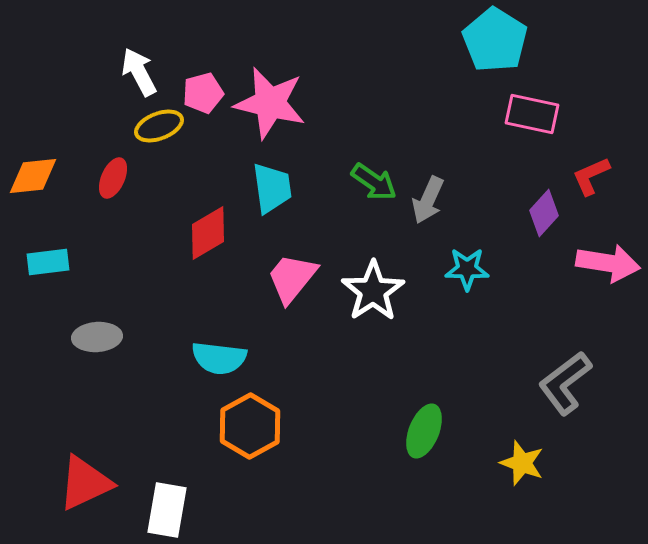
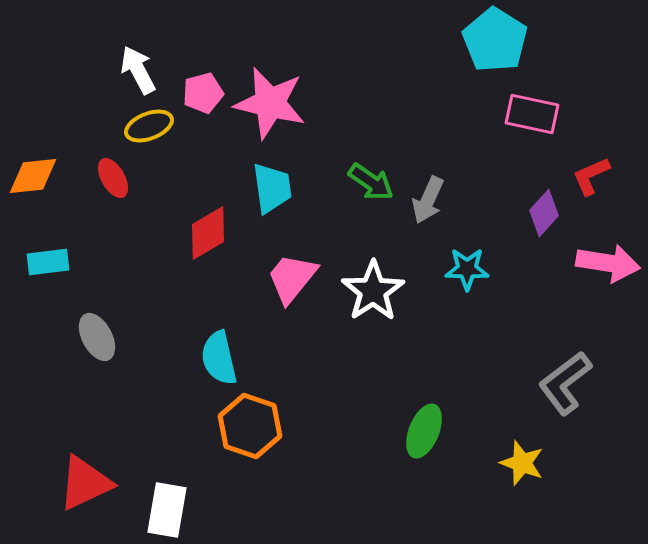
white arrow: moved 1 px left, 2 px up
yellow ellipse: moved 10 px left
red ellipse: rotated 54 degrees counterclockwise
green arrow: moved 3 px left
gray ellipse: rotated 66 degrees clockwise
cyan semicircle: rotated 70 degrees clockwise
orange hexagon: rotated 12 degrees counterclockwise
